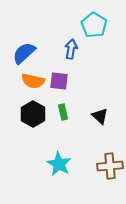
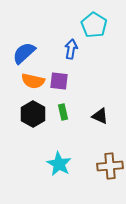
black triangle: rotated 18 degrees counterclockwise
